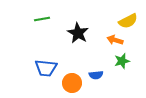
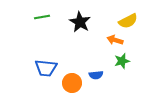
green line: moved 2 px up
black star: moved 2 px right, 11 px up
